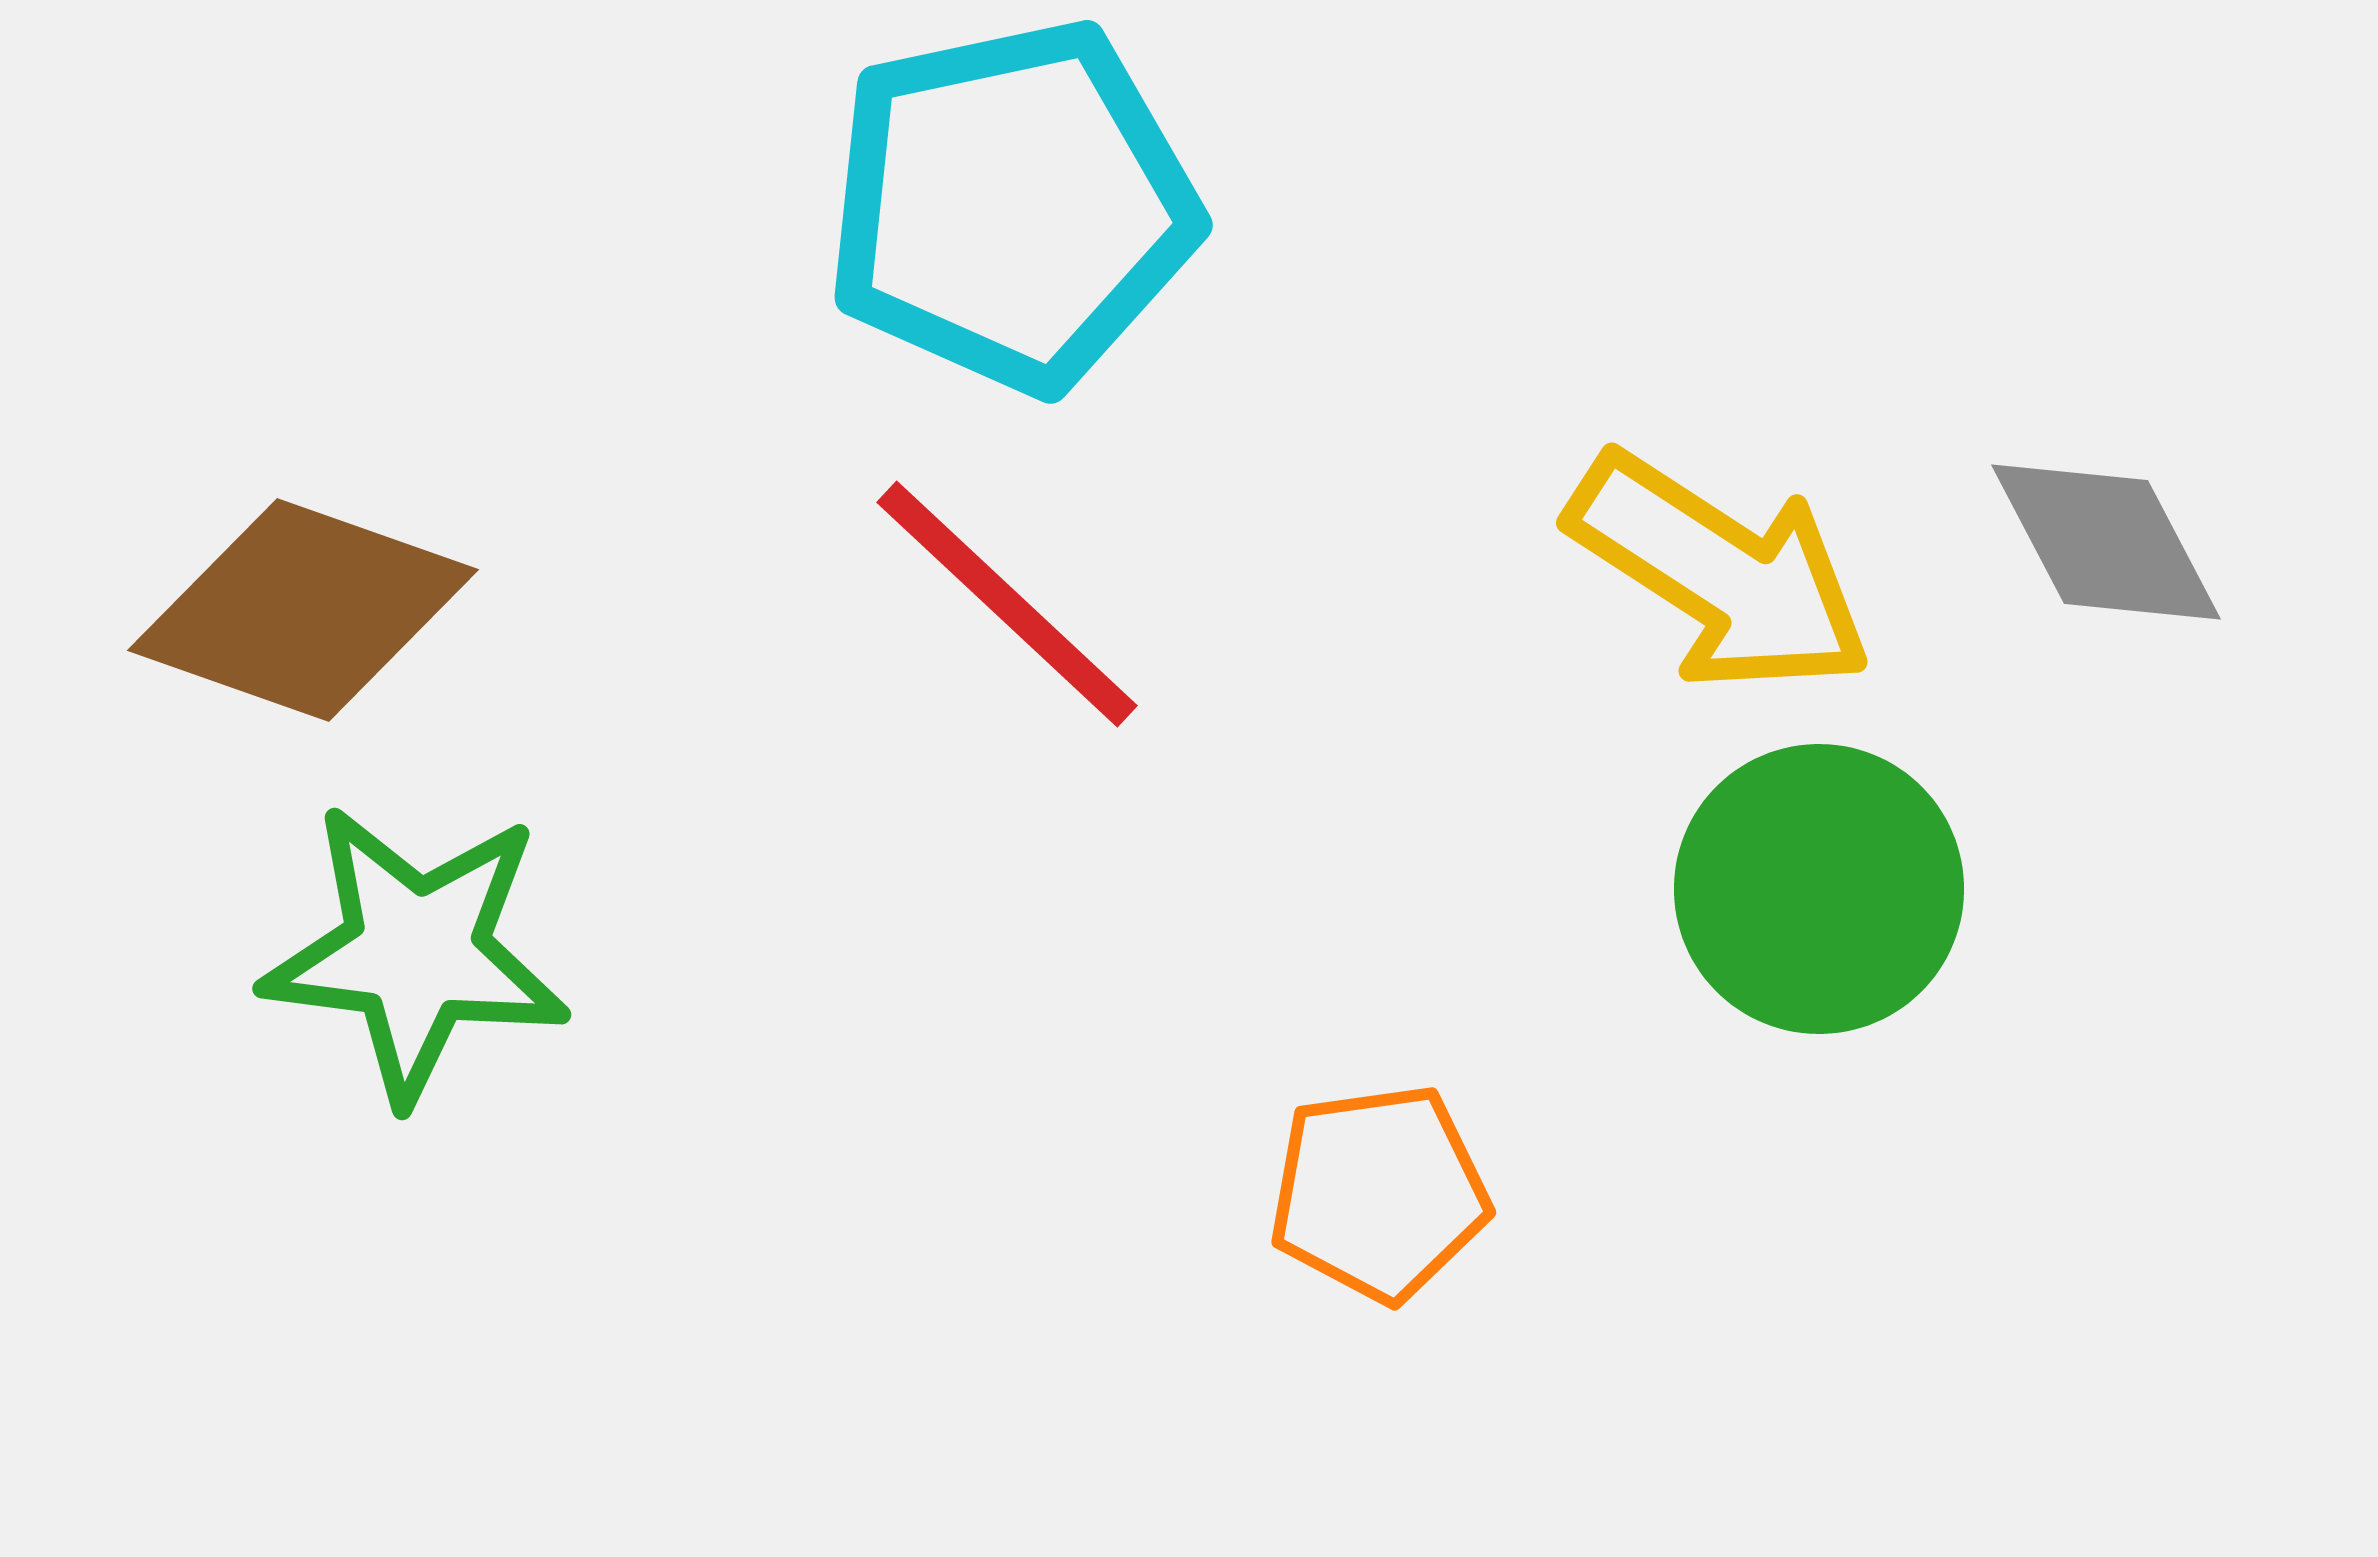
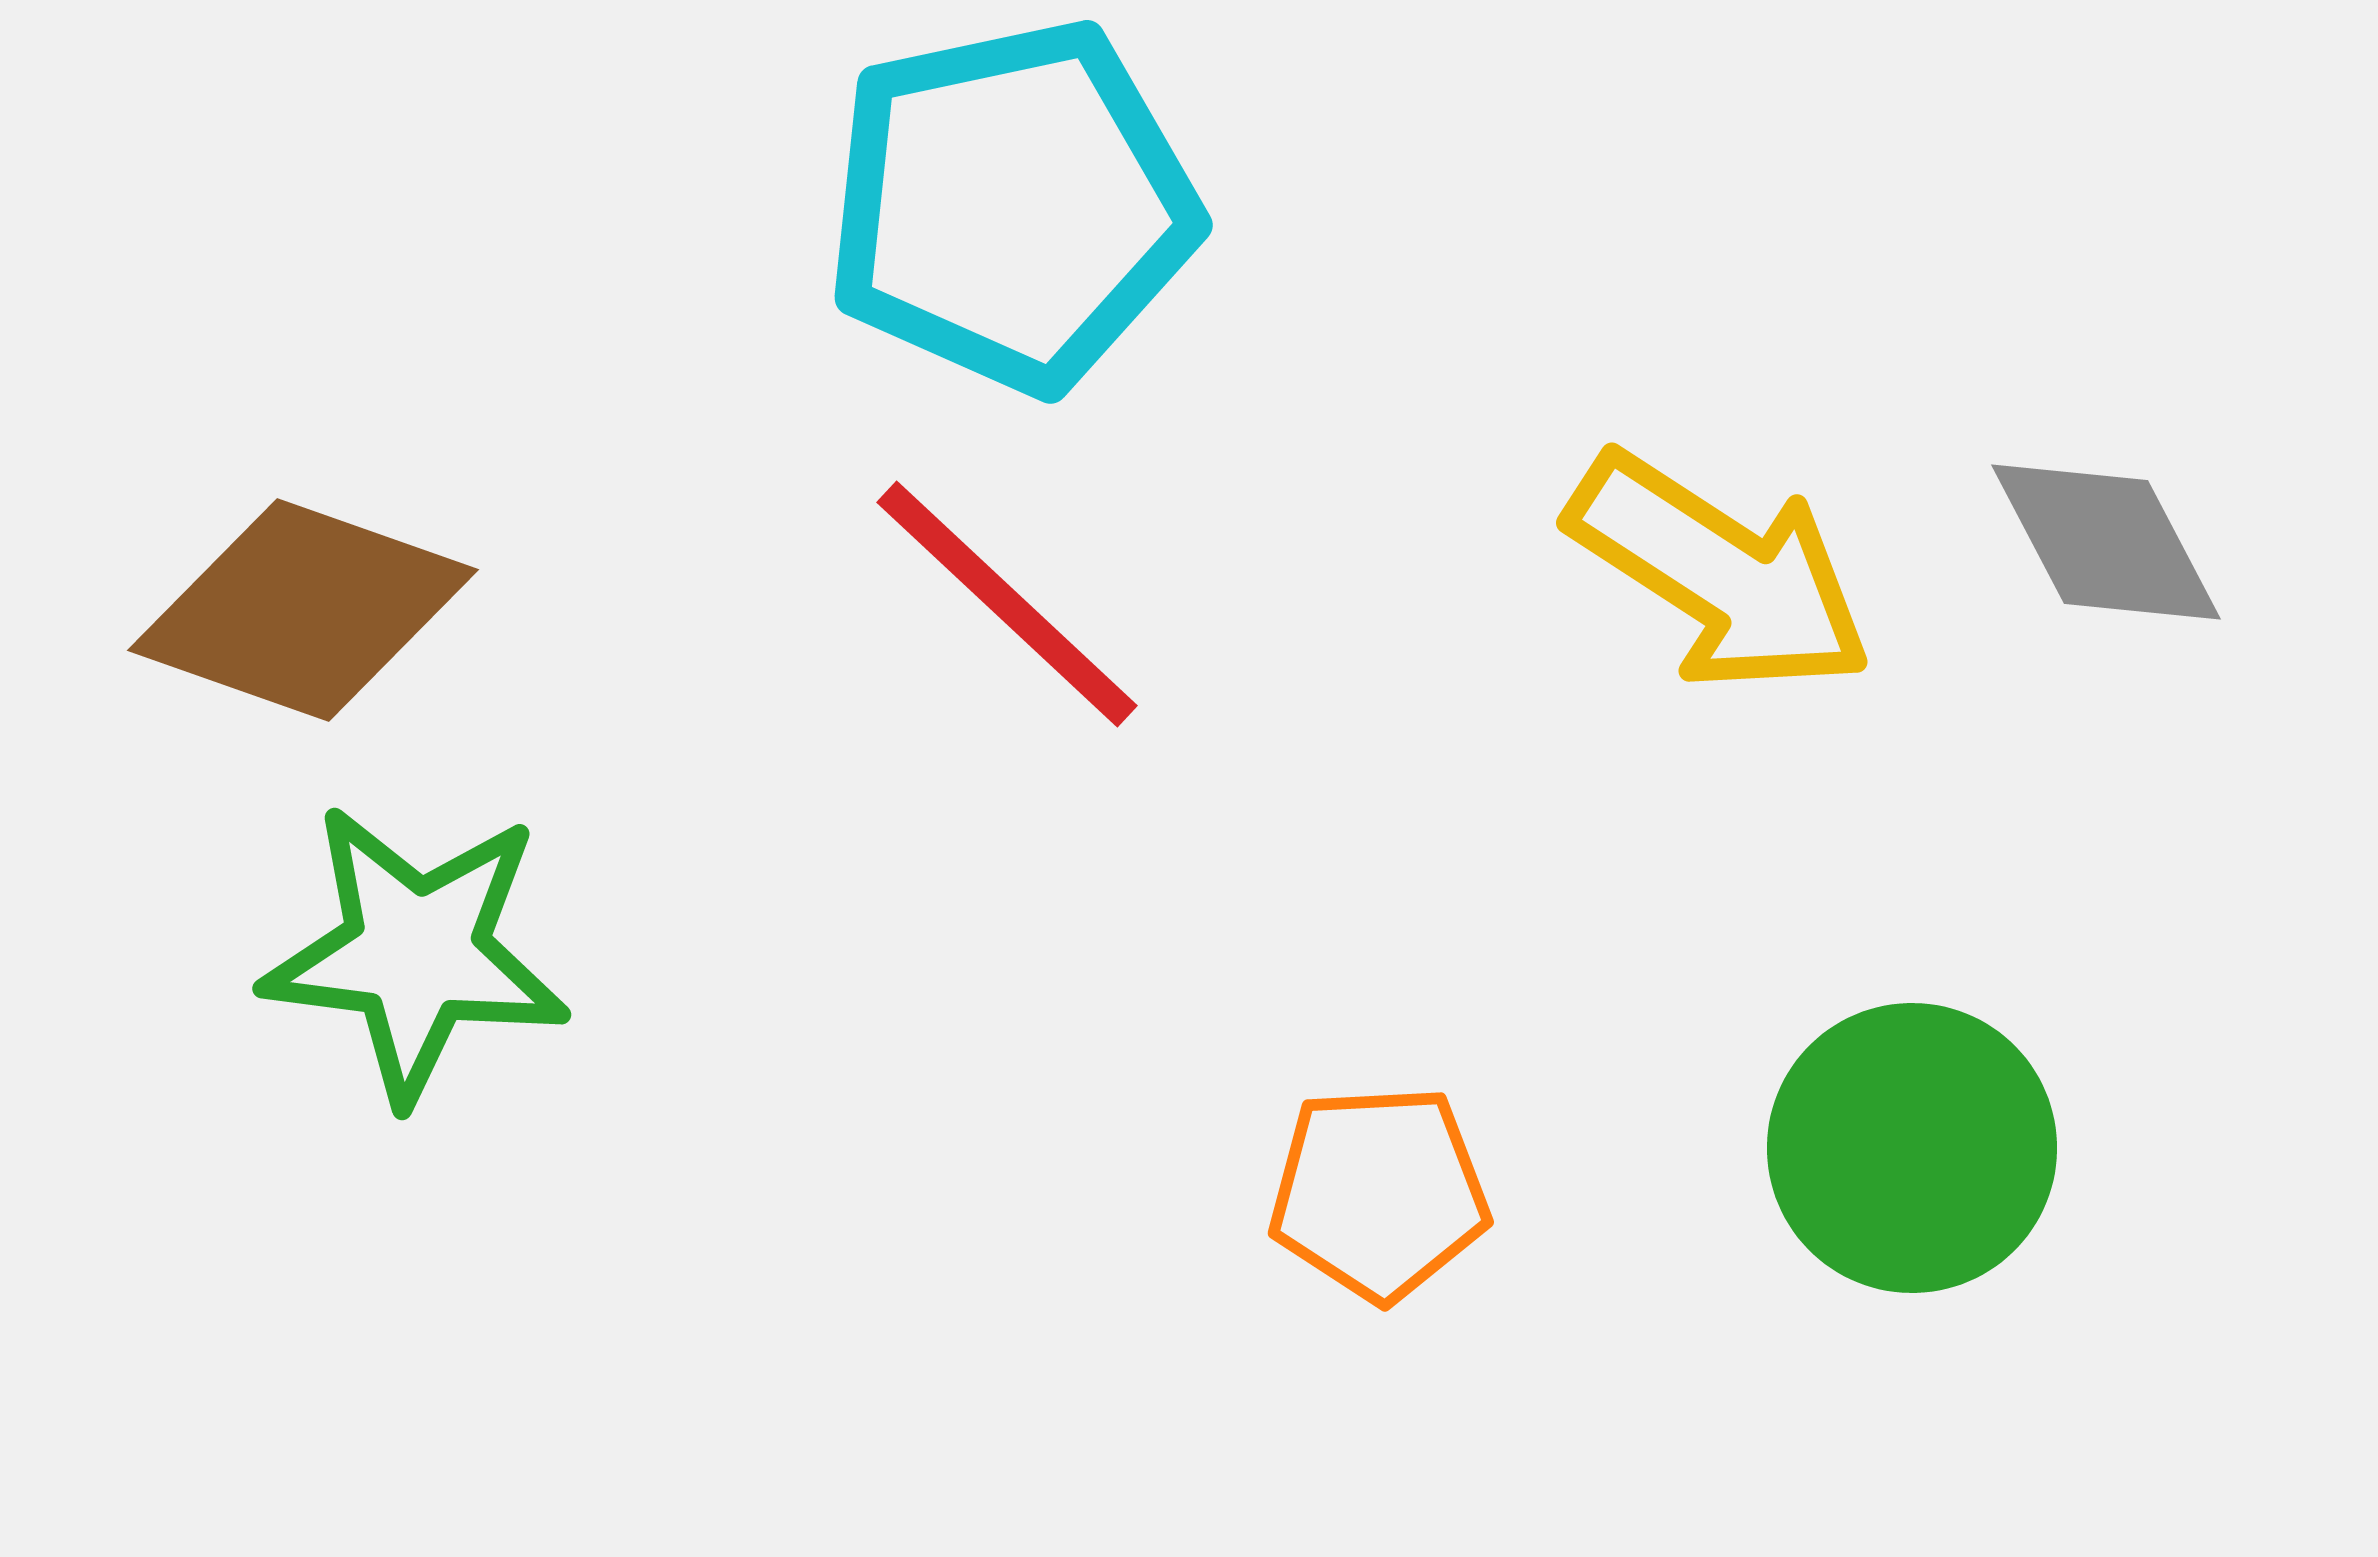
green circle: moved 93 px right, 259 px down
orange pentagon: rotated 5 degrees clockwise
